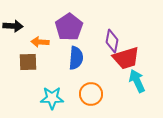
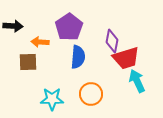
blue semicircle: moved 2 px right, 1 px up
cyan star: moved 1 px down
